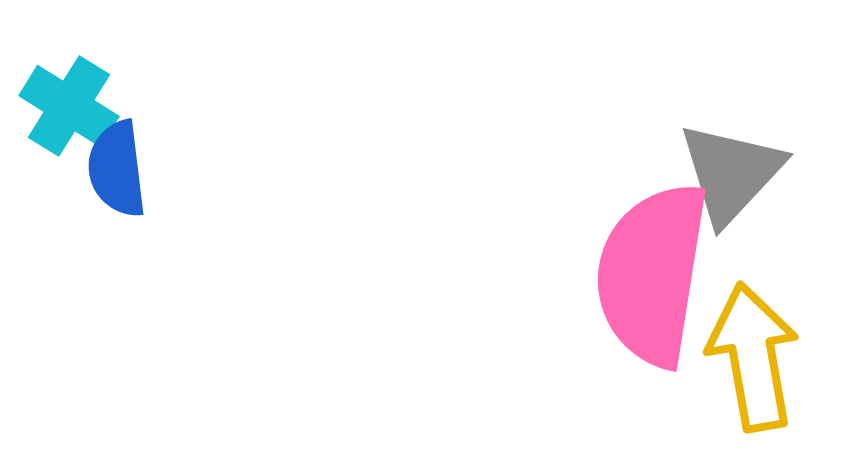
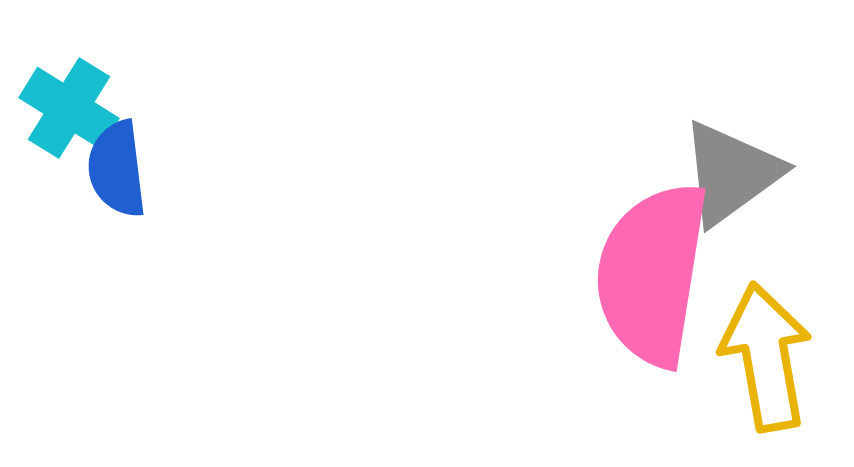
cyan cross: moved 2 px down
gray triangle: rotated 11 degrees clockwise
yellow arrow: moved 13 px right
